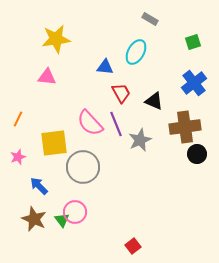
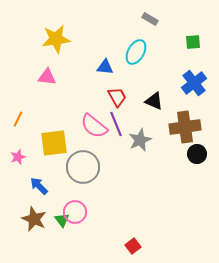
green square: rotated 14 degrees clockwise
red trapezoid: moved 4 px left, 4 px down
pink semicircle: moved 4 px right, 3 px down; rotated 8 degrees counterclockwise
